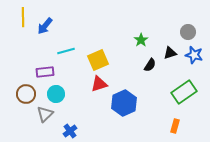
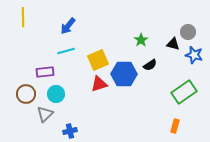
blue arrow: moved 23 px right
black triangle: moved 3 px right, 9 px up; rotated 32 degrees clockwise
black semicircle: rotated 24 degrees clockwise
blue hexagon: moved 29 px up; rotated 25 degrees clockwise
blue cross: rotated 24 degrees clockwise
